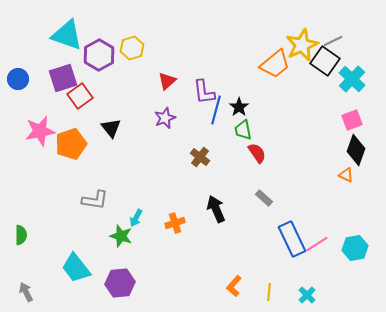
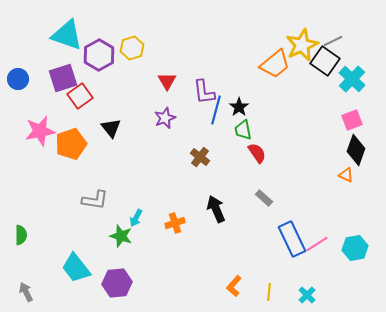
red triangle at (167, 81): rotated 18 degrees counterclockwise
purple hexagon at (120, 283): moved 3 px left
